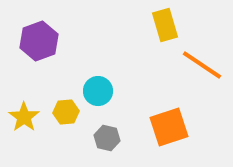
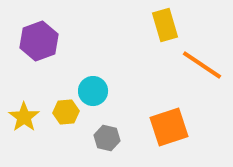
cyan circle: moved 5 px left
